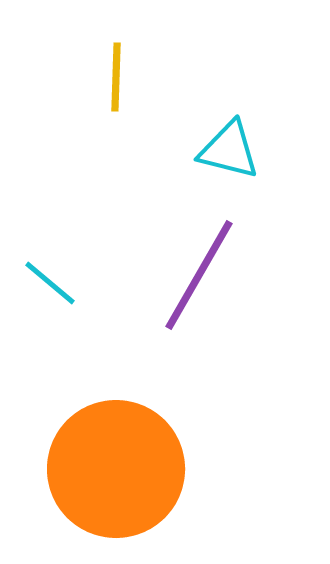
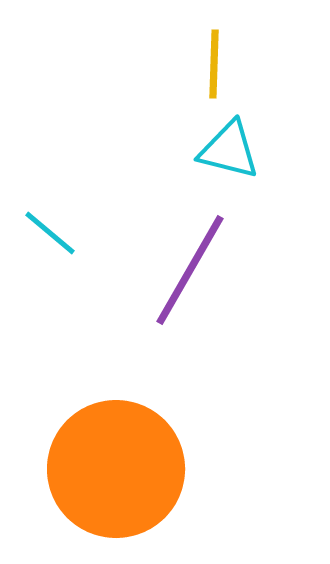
yellow line: moved 98 px right, 13 px up
purple line: moved 9 px left, 5 px up
cyan line: moved 50 px up
